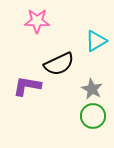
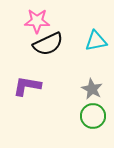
cyan triangle: rotated 20 degrees clockwise
black semicircle: moved 11 px left, 20 px up
